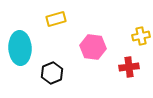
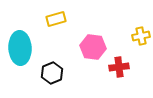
red cross: moved 10 px left
